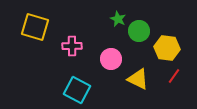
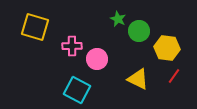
pink circle: moved 14 px left
